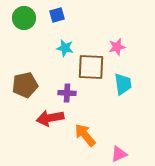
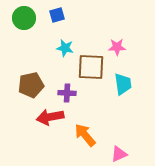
pink star: rotated 12 degrees clockwise
brown pentagon: moved 6 px right
red arrow: moved 1 px up
